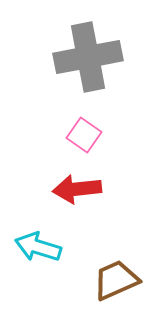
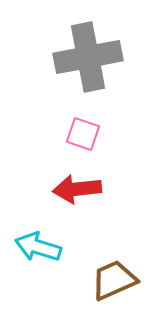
pink square: moved 1 px left, 1 px up; rotated 16 degrees counterclockwise
brown trapezoid: moved 2 px left
